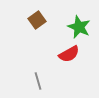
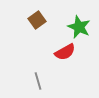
red semicircle: moved 4 px left, 2 px up
